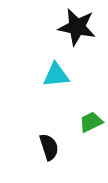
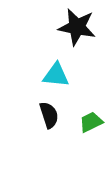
cyan triangle: rotated 12 degrees clockwise
black semicircle: moved 32 px up
